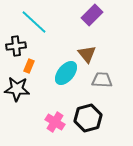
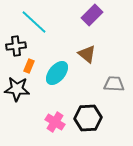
brown triangle: rotated 12 degrees counterclockwise
cyan ellipse: moved 9 px left
gray trapezoid: moved 12 px right, 4 px down
black hexagon: rotated 12 degrees clockwise
